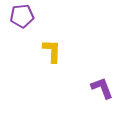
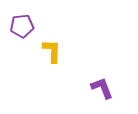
purple pentagon: moved 10 px down
